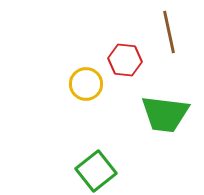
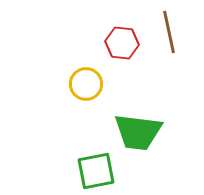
red hexagon: moved 3 px left, 17 px up
green trapezoid: moved 27 px left, 18 px down
green square: rotated 27 degrees clockwise
